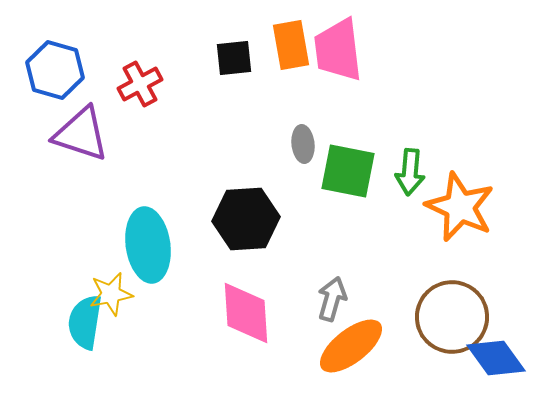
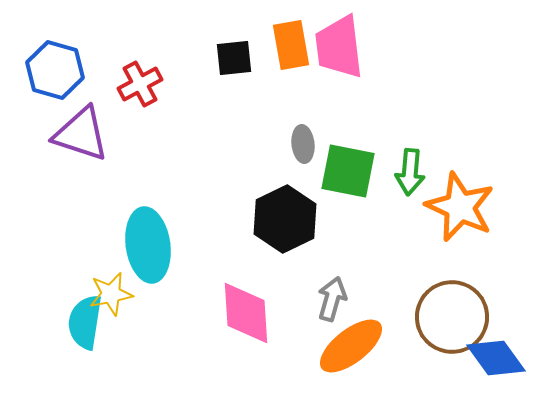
pink trapezoid: moved 1 px right, 3 px up
black hexagon: moved 39 px right; rotated 22 degrees counterclockwise
